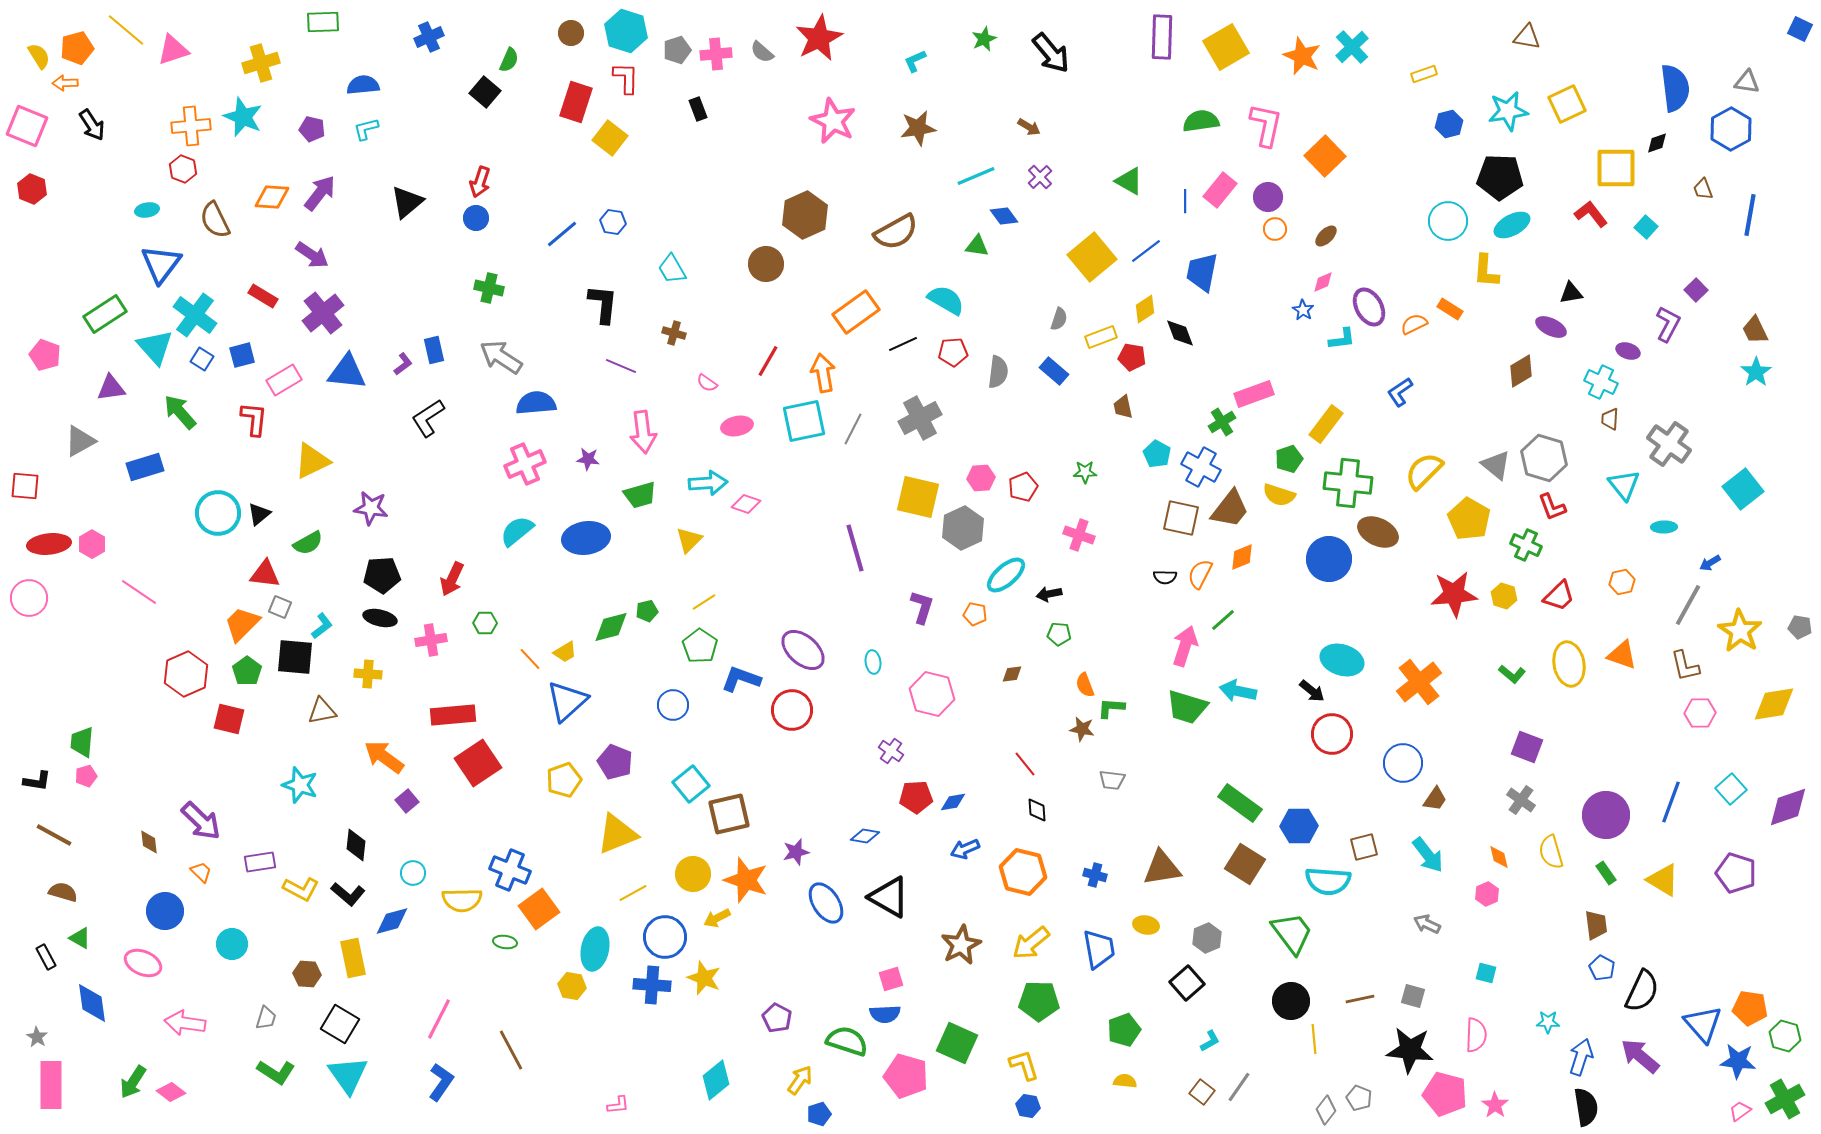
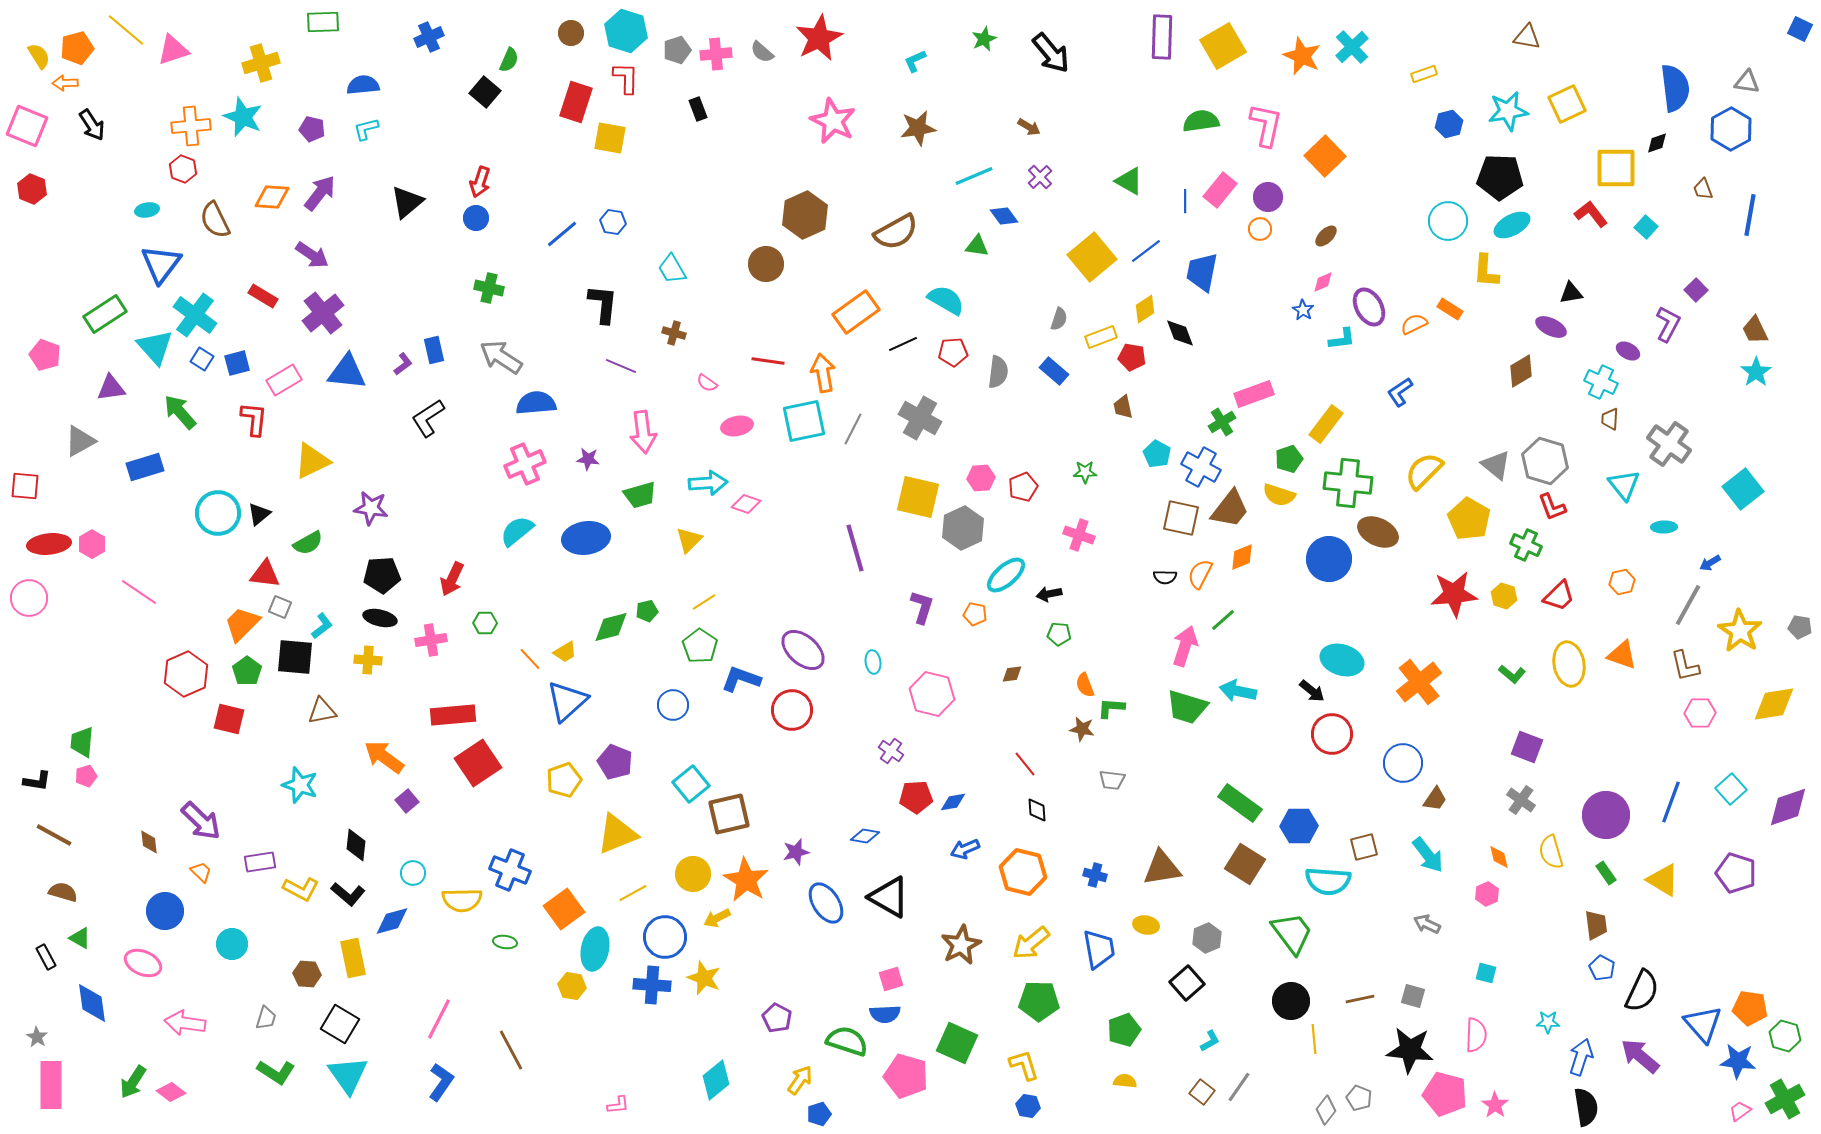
yellow square at (1226, 47): moved 3 px left, 1 px up
yellow square at (610, 138): rotated 28 degrees counterclockwise
cyan line at (976, 176): moved 2 px left
orange circle at (1275, 229): moved 15 px left
purple ellipse at (1628, 351): rotated 10 degrees clockwise
blue square at (242, 355): moved 5 px left, 8 px down
red line at (768, 361): rotated 68 degrees clockwise
gray cross at (920, 418): rotated 33 degrees counterclockwise
gray hexagon at (1544, 458): moved 1 px right, 3 px down
yellow cross at (368, 674): moved 14 px up
orange star at (746, 880): rotated 12 degrees clockwise
orange square at (539, 909): moved 25 px right
